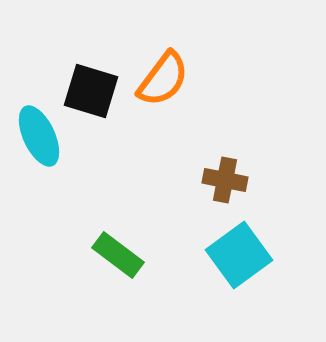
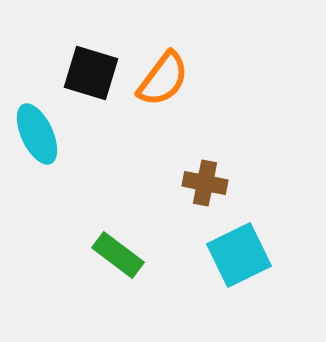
black square: moved 18 px up
cyan ellipse: moved 2 px left, 2 px up
brown cross: moved 20 px left, 3 px down
cyan square: rotated 10 degrees clockwise
